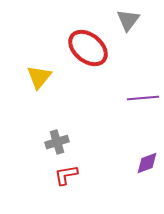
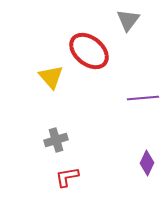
red ellipse: moved 1 px right, 3 px down
yellow triangle: moved 12 px right; rotated 20 degrees counterclockwise
gray cross: moved 1 px left, 2 px up
purple diamond: rotated 45 degrees counterclockwise
red L-shape: moved 1 px right, 2 px down
